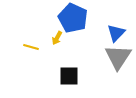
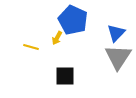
blue pentagon: moved 2 px down
black square: moved 4 px left
